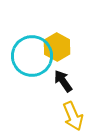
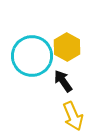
yellow hexagon: moved 10 px right
